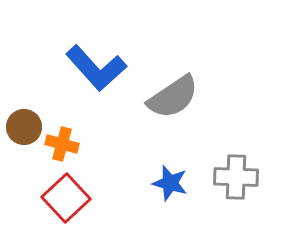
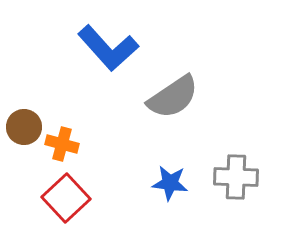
blue L-shape: moved 12 px right, 20 px up
blue star: rotated 9 degrees counterclockwise
